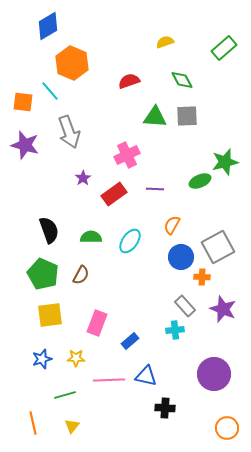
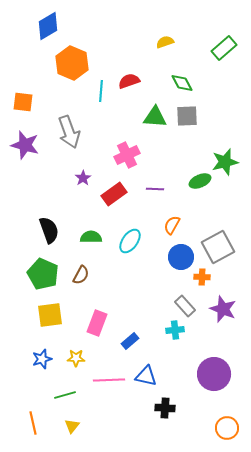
green diamond at (182, 80): moved 3 px down
cyan line at (50, 91): moved 51 px right; rotated 45 degrees clockwise
